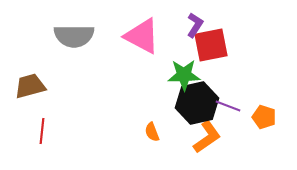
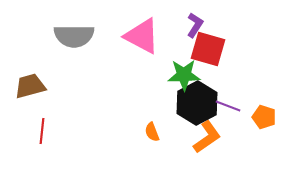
red square: moved 3 px left, 4 px down; rotated 27 degrees clockwise
black hexagon: rotated 15 degrees counterclockwise
